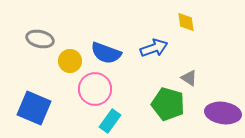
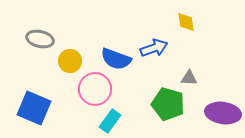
blue semicircle: moved 10 px right, 6 px down
gray triangle: rotated 30 degrees counterclockwise
